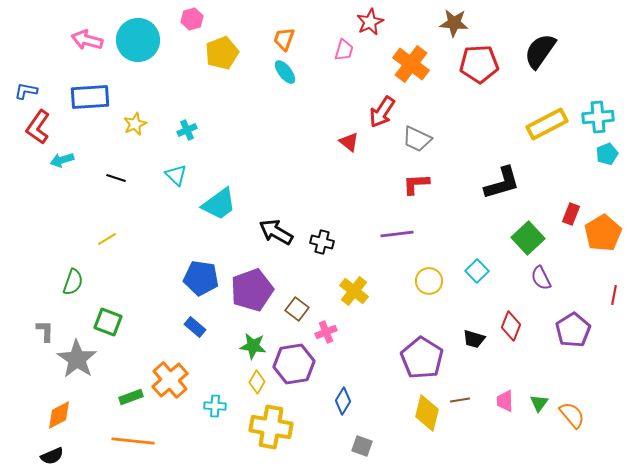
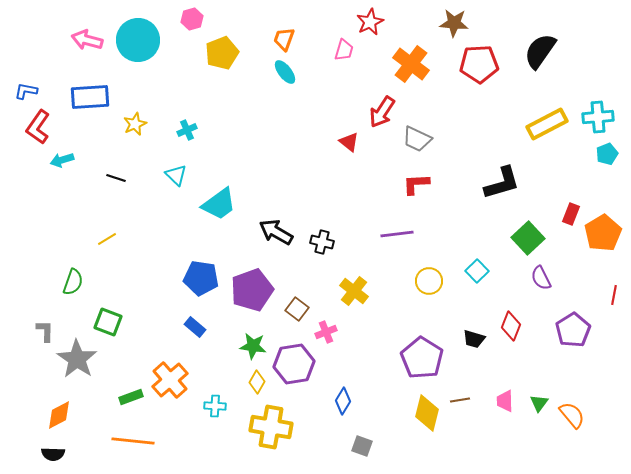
black semicircle at (52, 456): moved 1 px right, 2 px up; rotated 25 degrees clockwise
